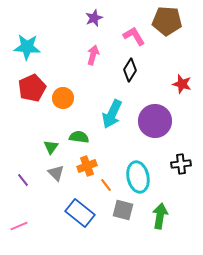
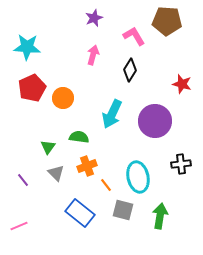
green triangle: moved 3 px left
